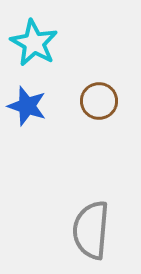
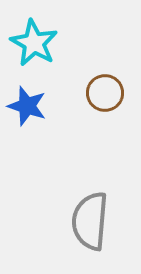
brown circle: moved 6 px right, 8 px up
gray semicircle: moved 1 px left, 9 px up
